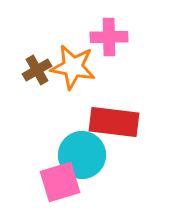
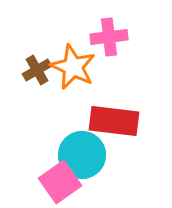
pink cross: rotated 6 degrees counterclockwise
orange star: rotated 15 degrees clockwise
red rectangle: moved 1 px up
pink square: rotated 18 degrees counterclockwise
